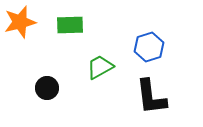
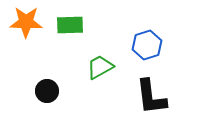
orange star: moved 6 px right; rotated 16 degrees clockwise
blue hexagon: moved 2 px left, 2 px up
black circle: moved 3 px down
